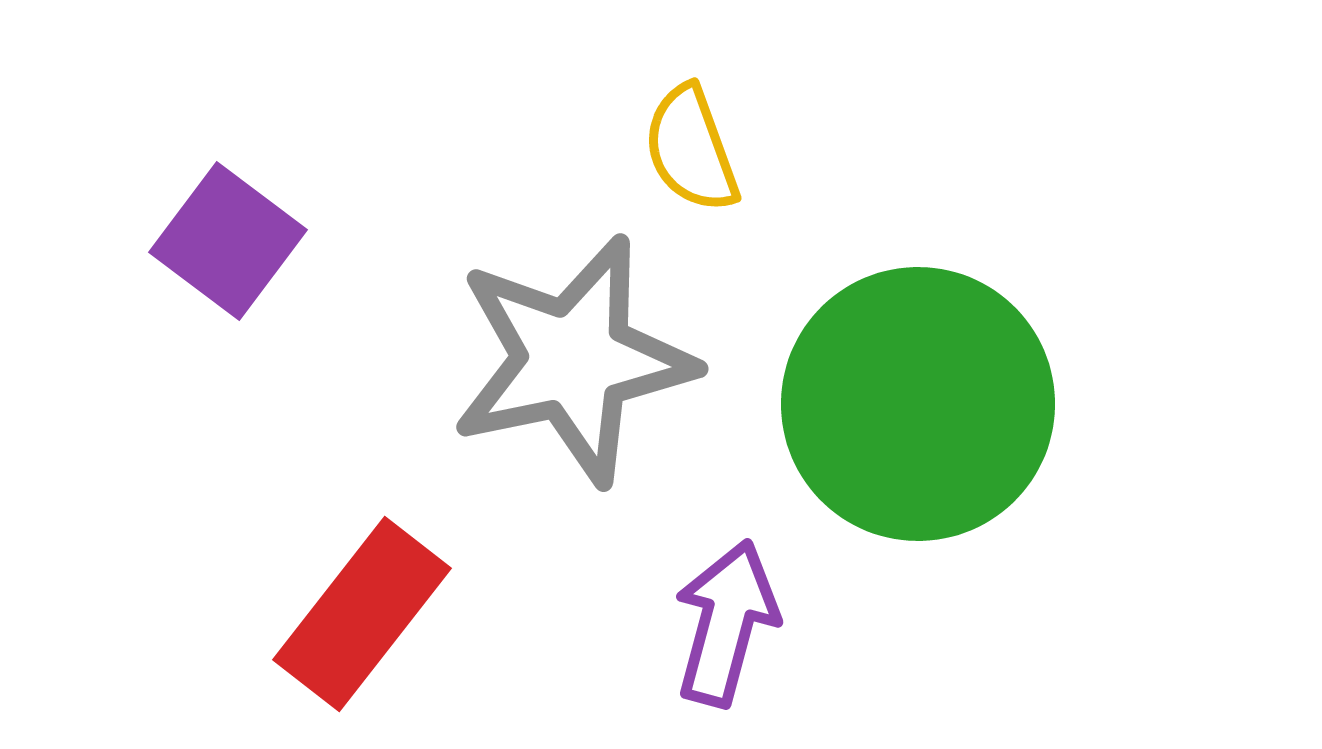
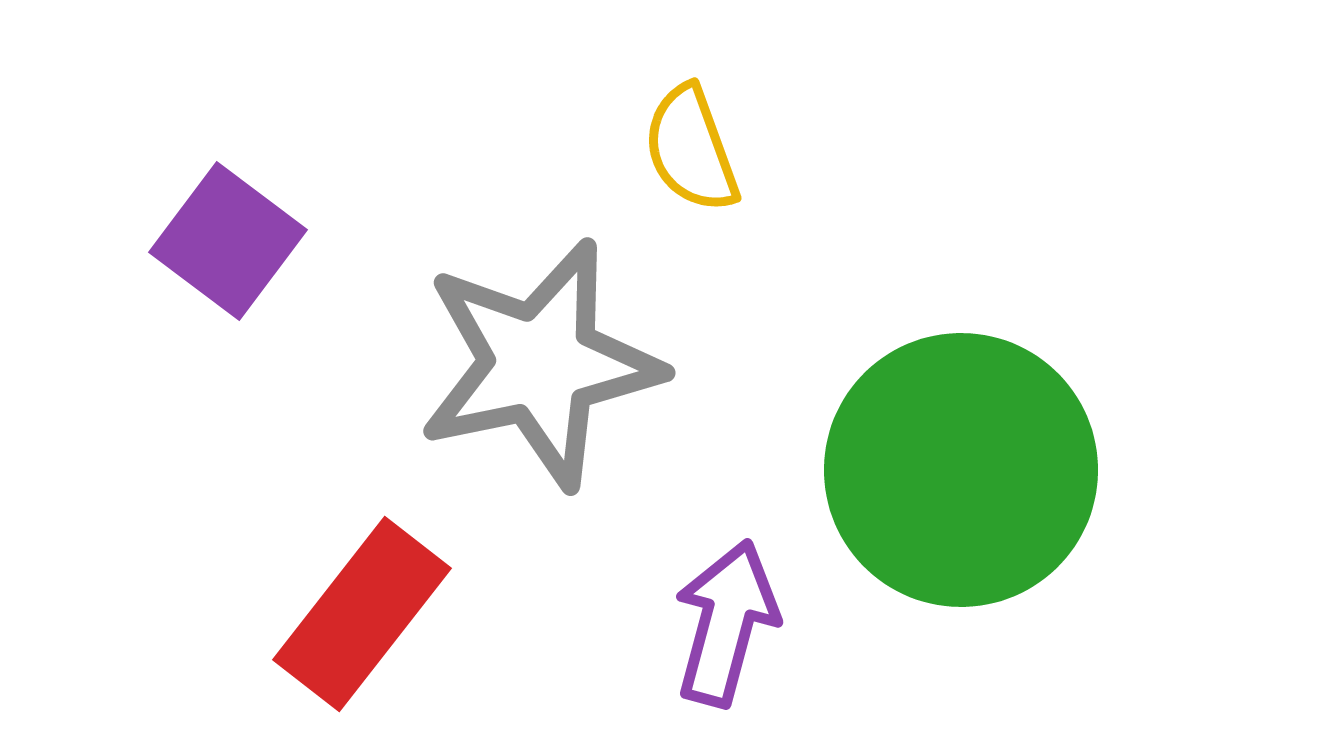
gray star: moved 33 px left, 4 px down
green circle: moved 43 px right, 66 px down
